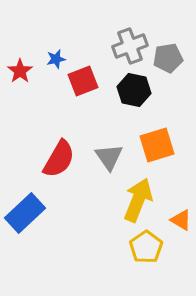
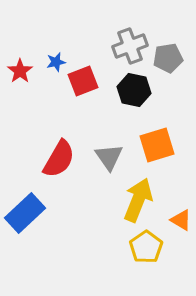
blue star: moved 3 px down
